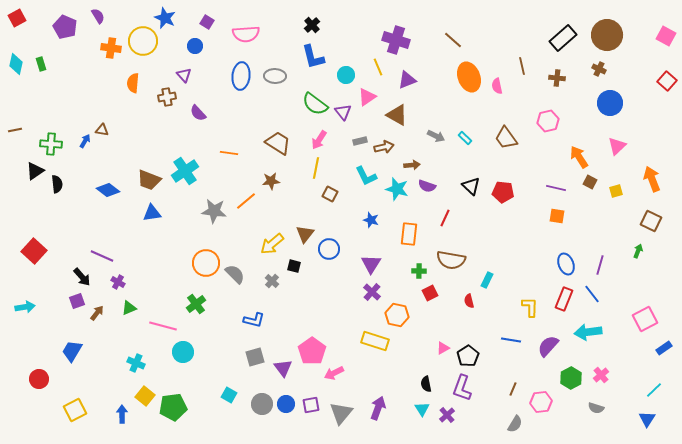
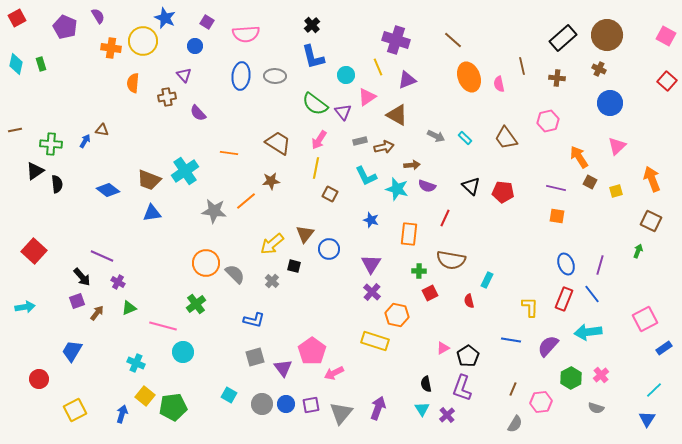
pink semicircle at (497, 86): moved 2 px right, 2 px up
blue arrow at (122, 414): rotated 18 degrees clockwise
